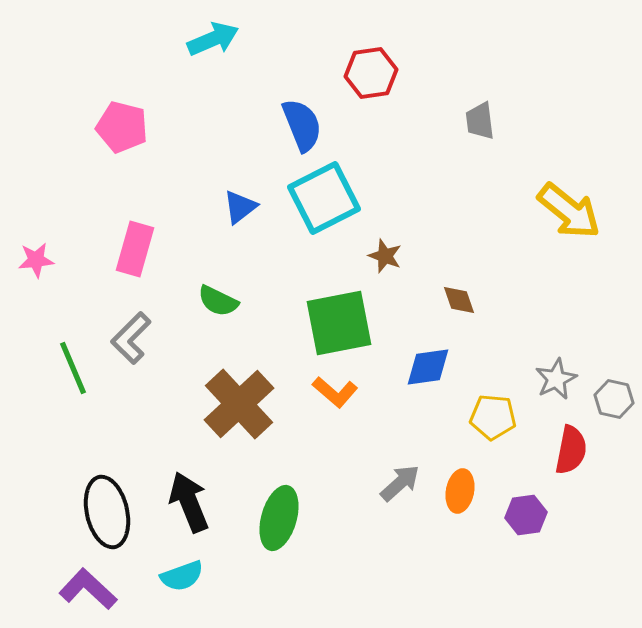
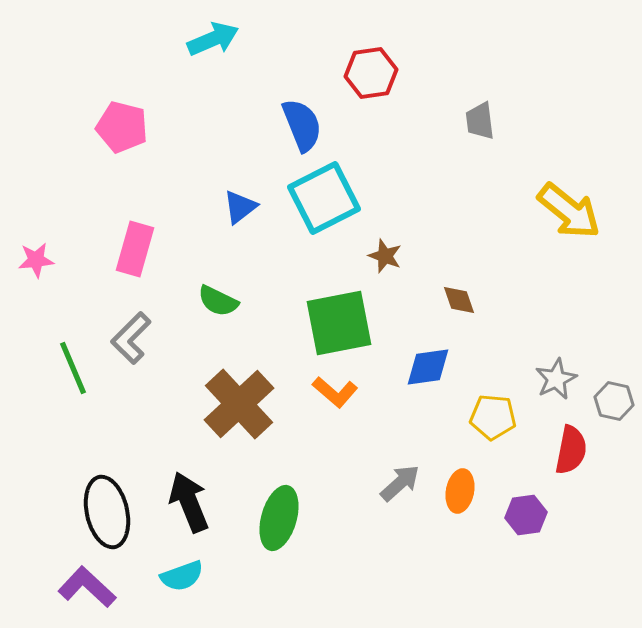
gray hexagon: moved 2 px down
purple L-shape: moved 1 px left, 2 px up
